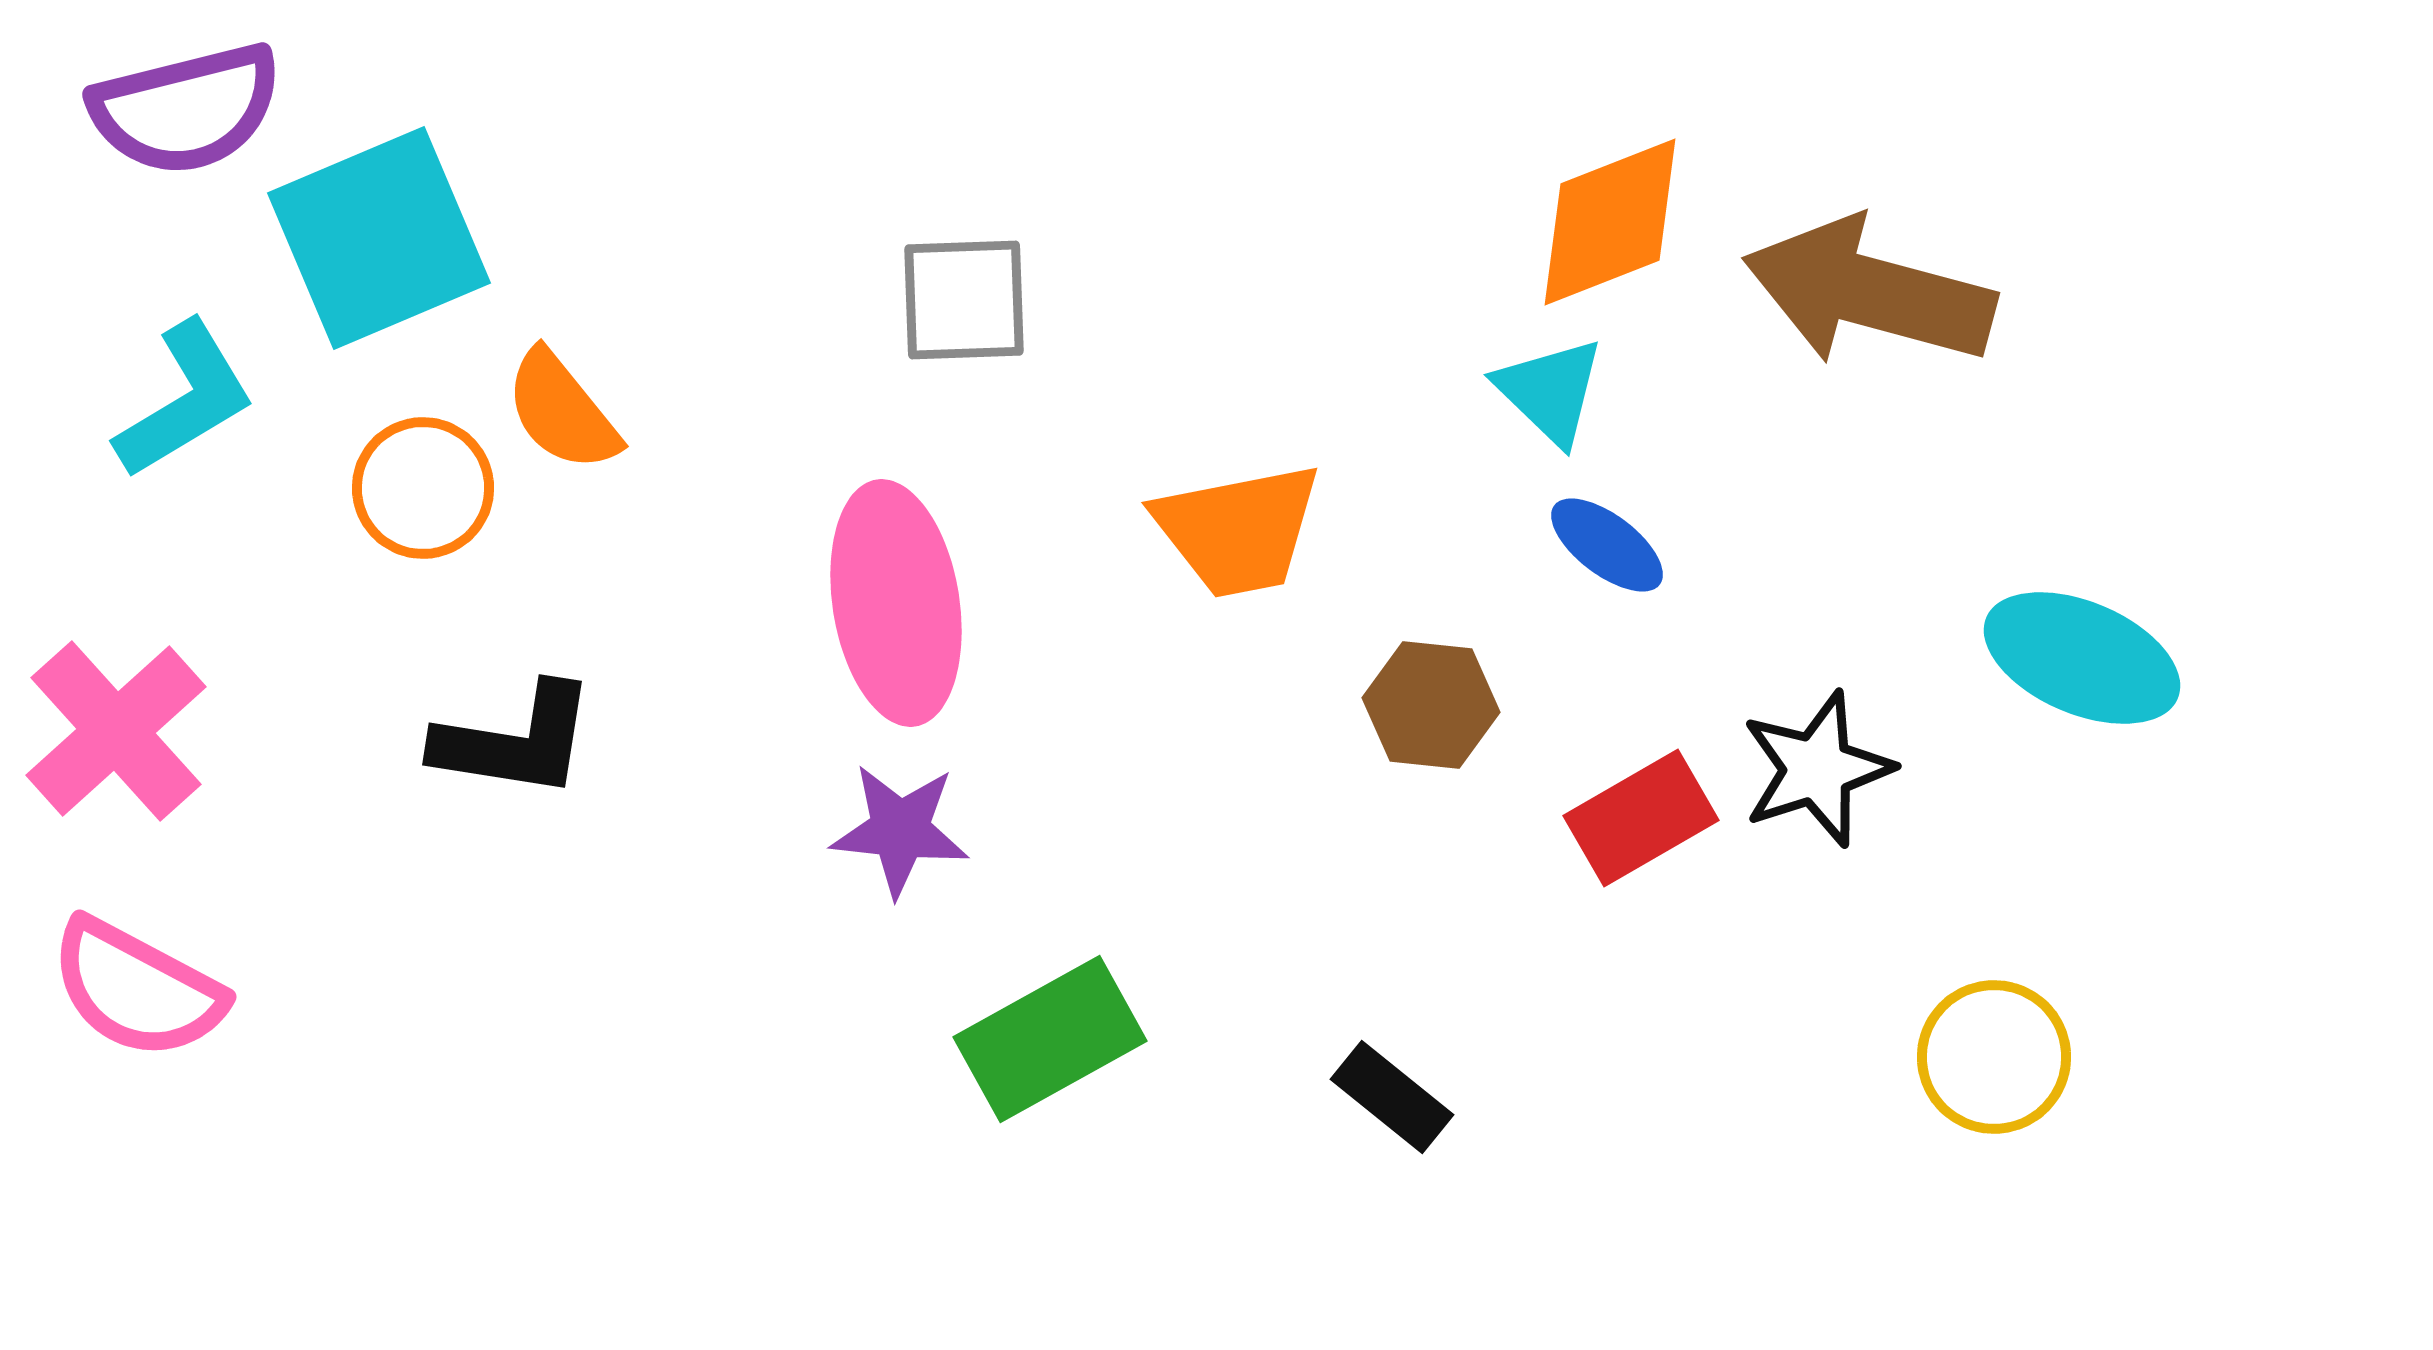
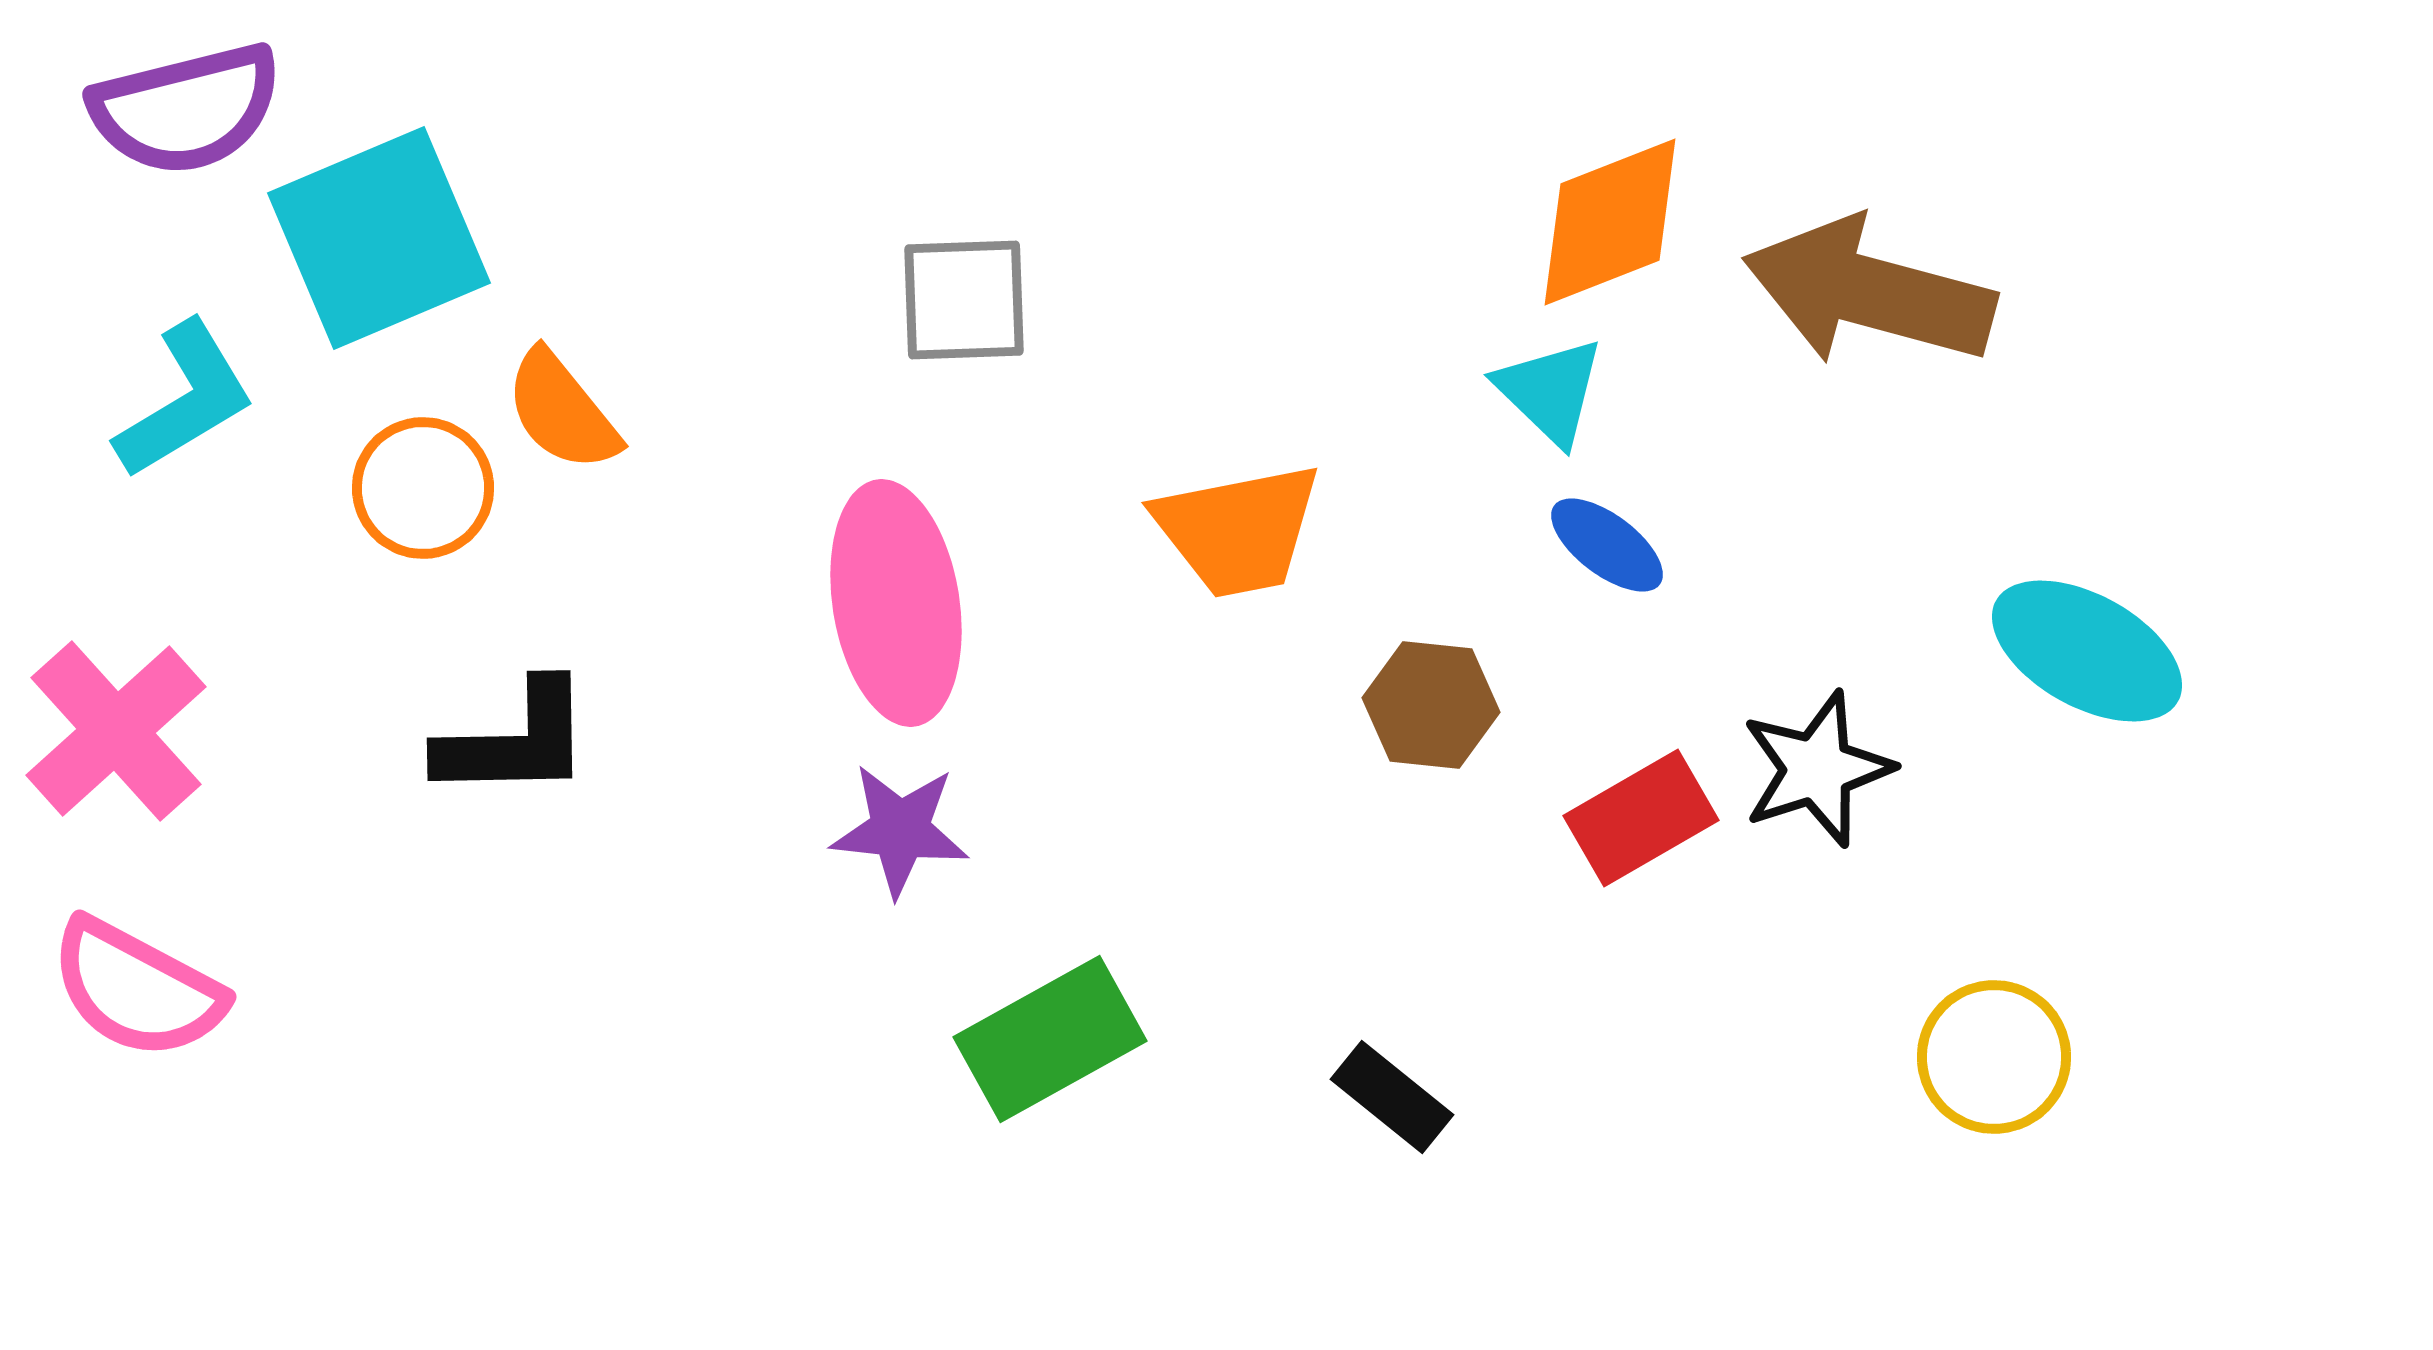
cyan ellipse: moved 5 px right, 7 px up; rotated 6 degrees clockwise
black L-shape: rotated 10 degrees counterclockwise
